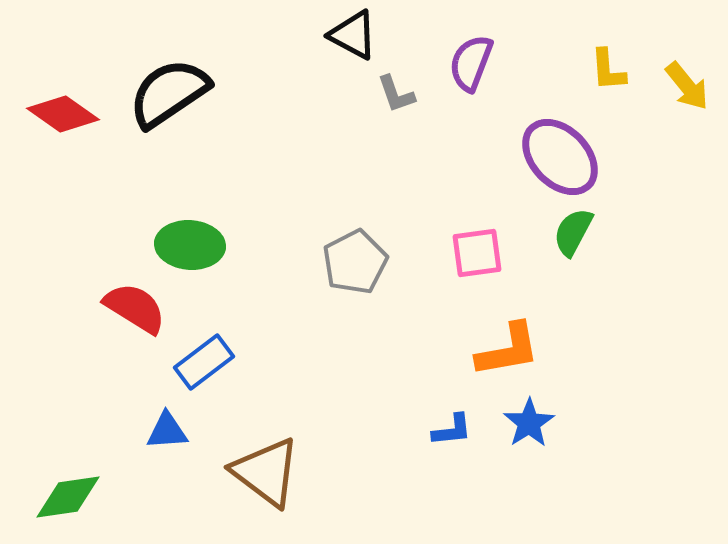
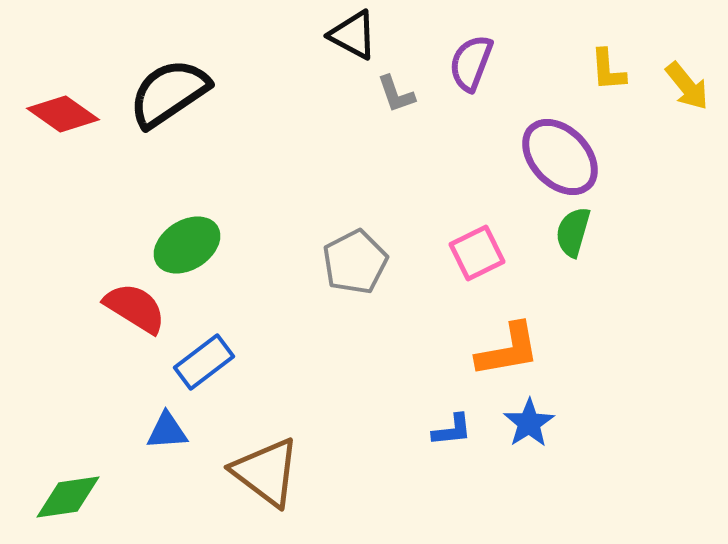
green semicircle: rotated 12 degrees counterclockwise
green ellipse: moved 3 px left; rotated 36 degrees counterclockwise
pink square: rotated 18 degrees counterclockwise
